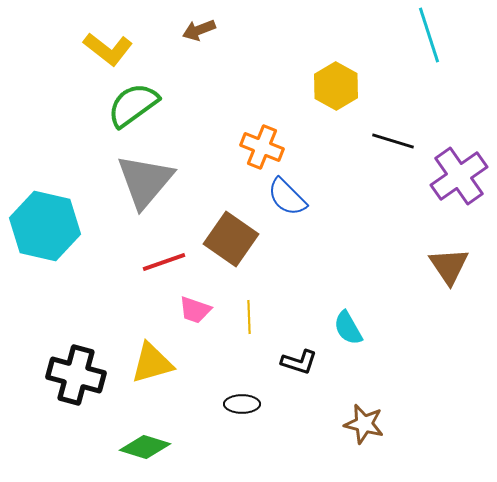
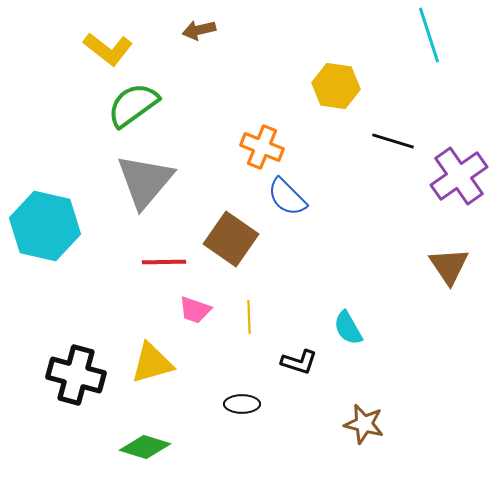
brown arrow: rotated 8 degrees clockwise
yellow hexagon: rotated 21 degrees counterclockwise
red line: rotated 18 degrees clockwise
